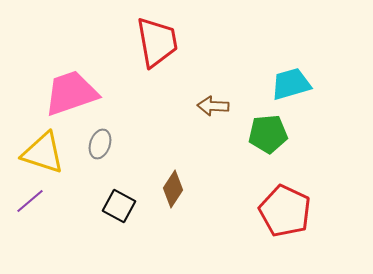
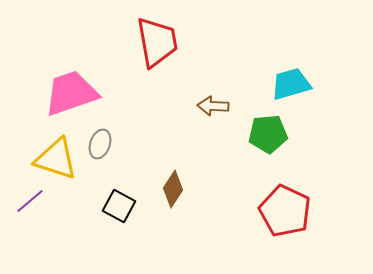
yellow triangle: moved 13 px right, 6 px down
